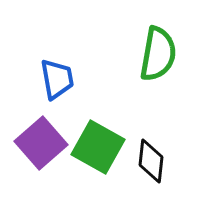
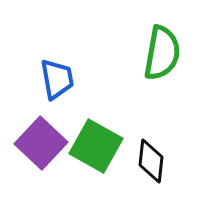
green semicircle: moved 4 px right, 1 px up
purple square: rotated 6 degrees counterclockwise
green square: moved 2 px left, 1 px up
